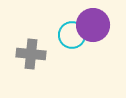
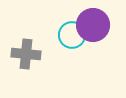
gray cross: moved 5 px left
